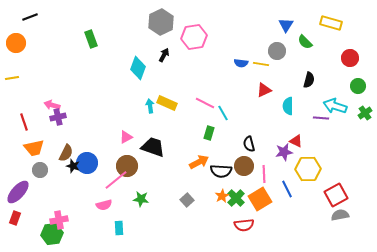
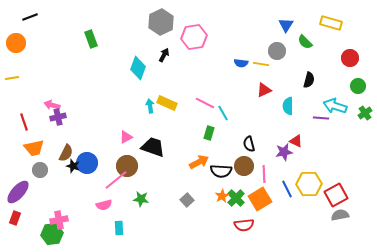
yellow hexagon at (308, 169): moved 1 px right, 15 px down
